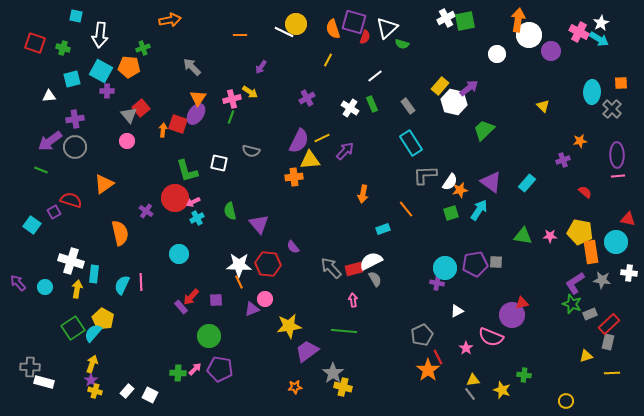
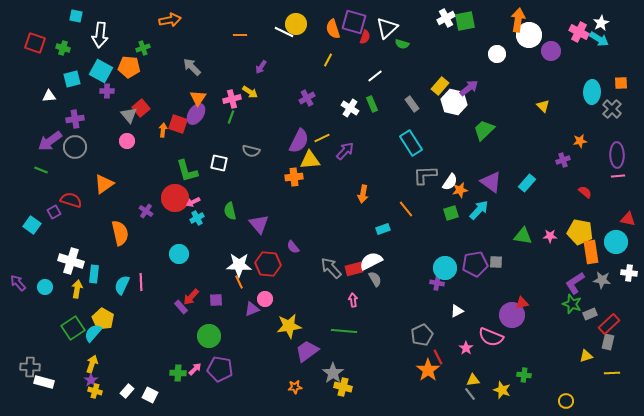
gray rectangle at (408, 106): moved 4 px right, 2 px up
cyan arrow at (479, 210): rotated 10 degrees clockwise
